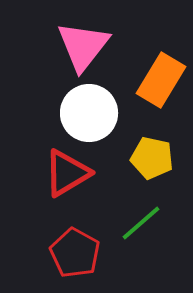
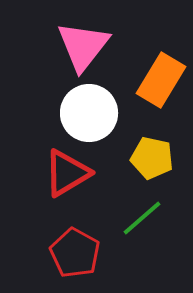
green line: moved 1 px right, 5 px up
